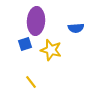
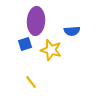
blue semicircle: moved 4 px left, 3 px down
